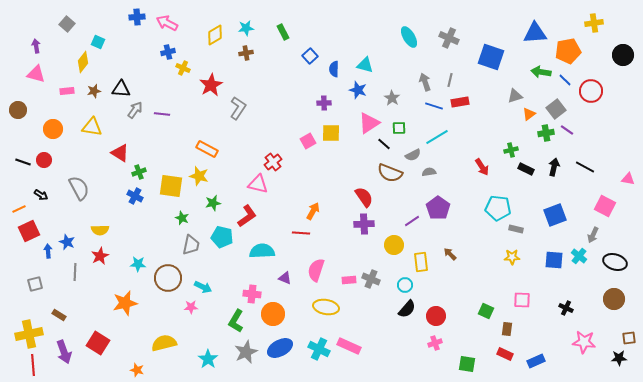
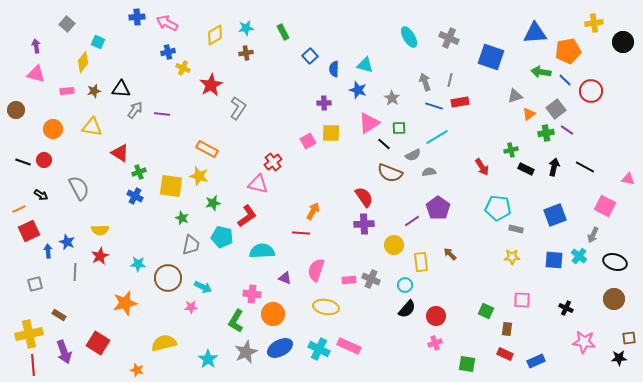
black circle at (623, 55): moved 13 px up
brown circle at (18, 110): moved 2 px left
